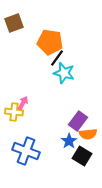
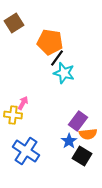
brown square: rotated 12 degrees counterclockwise
yellow cross: moved 1 px left, 3 px down
blue cross: rotated 12 degrees clockwise
